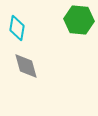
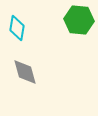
gray diamond: moved 1 px left, 6 px down
